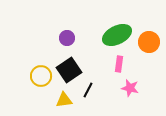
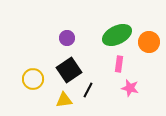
yellow circle: moved 8 px left, 3 px down
